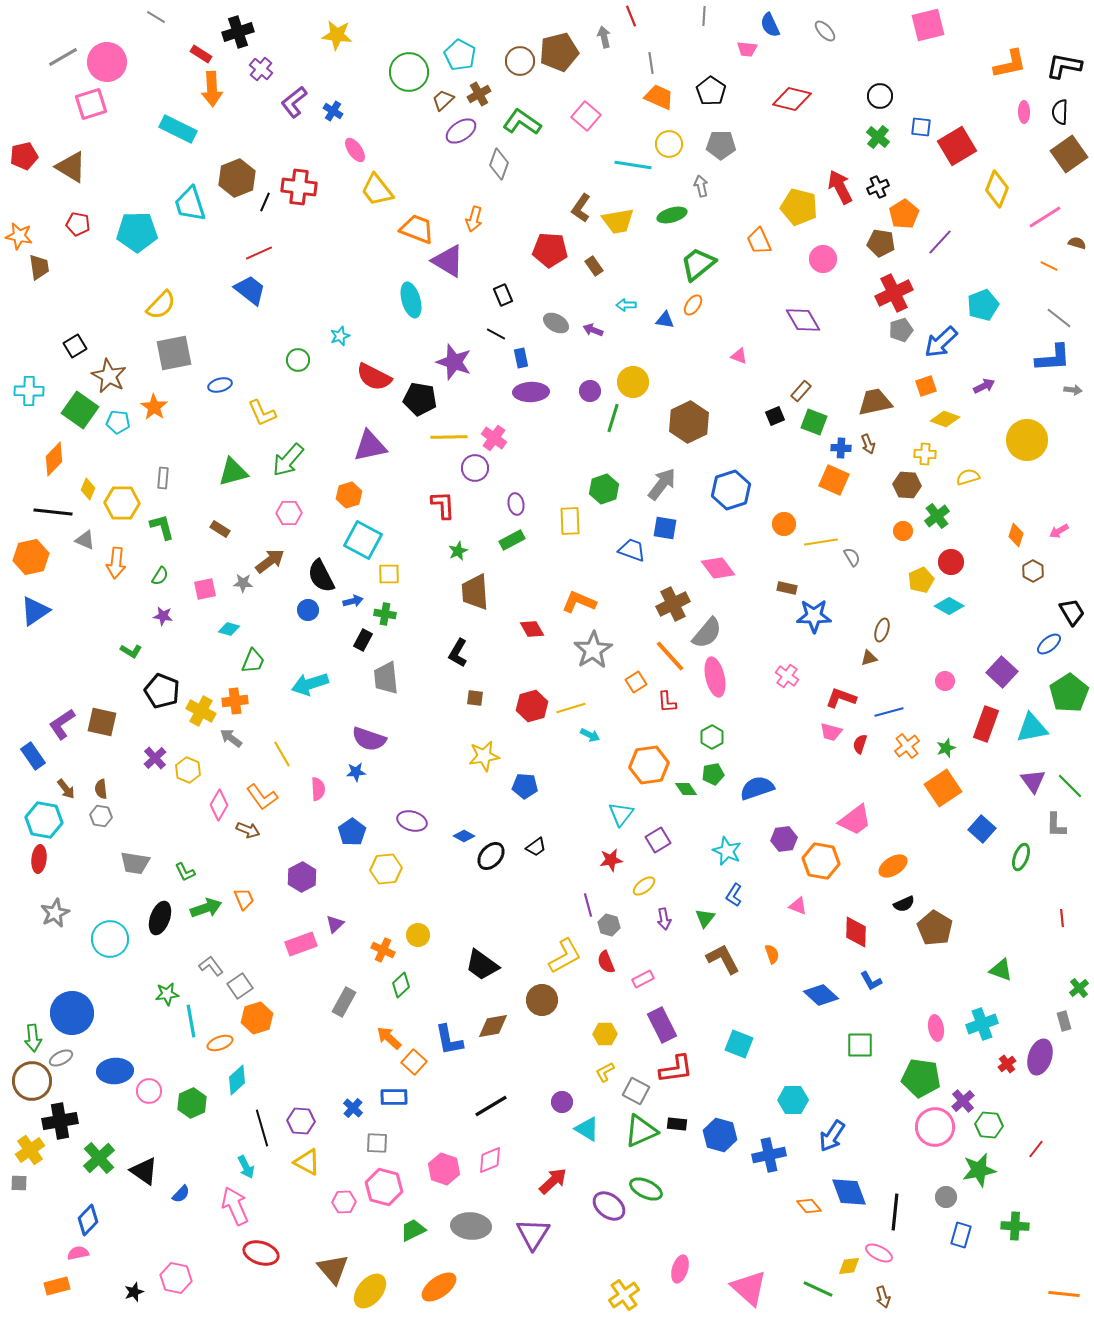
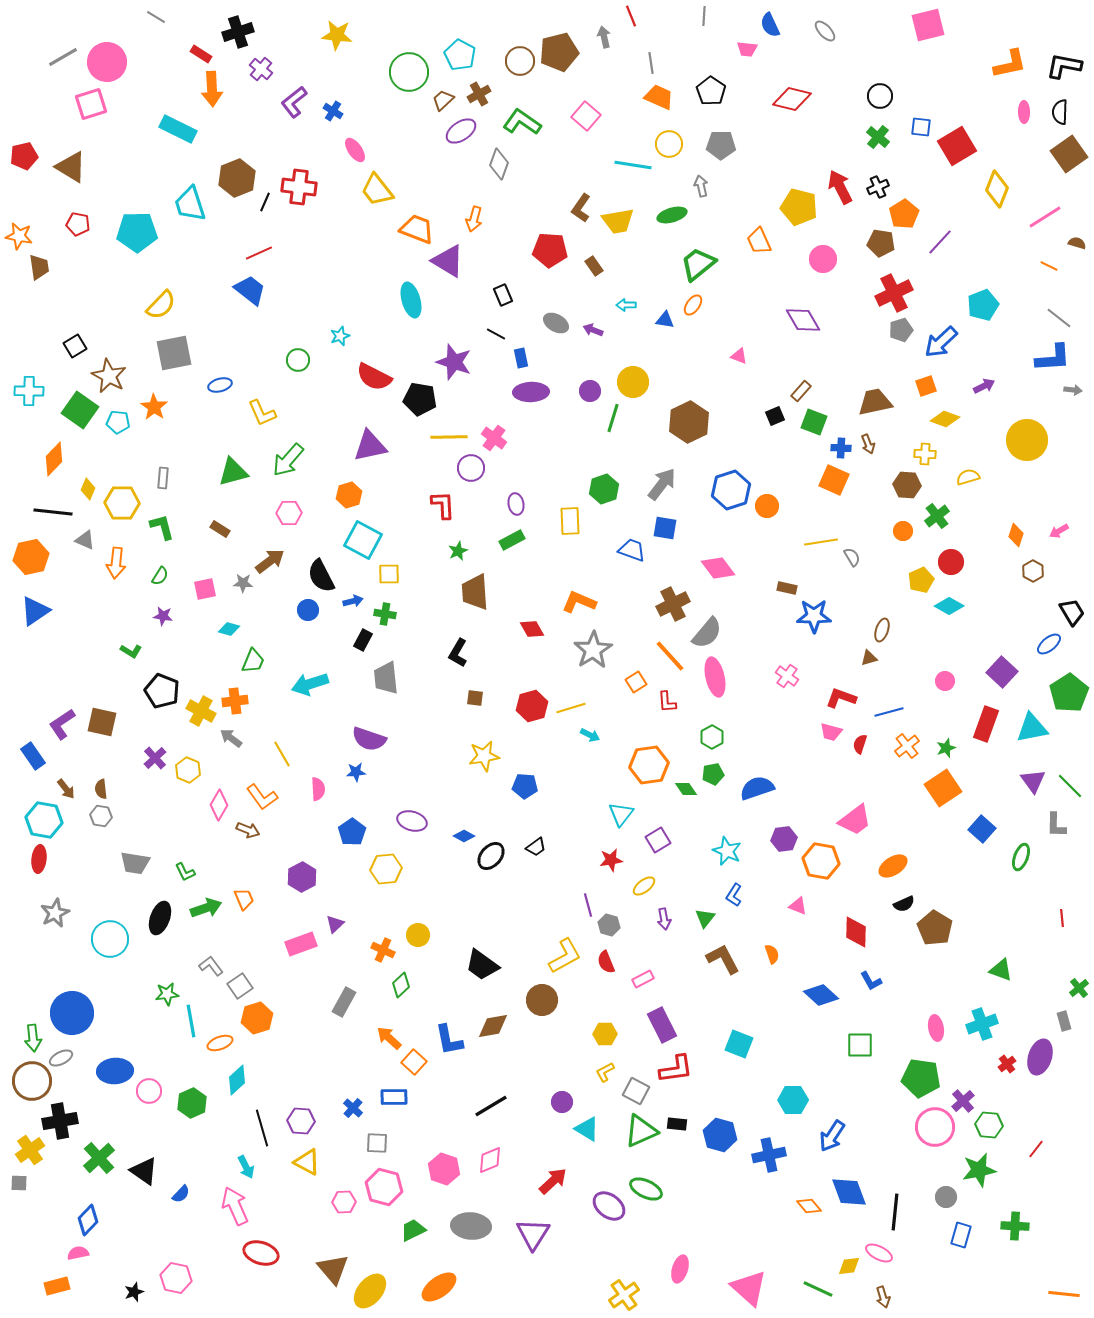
purple circle at (475, 468): moved 4 px left
orange circle at (784, 524): moved 17 px left, 18 px up
